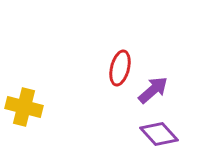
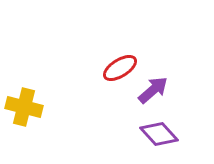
red ellipse: rotated 44 degrees clockwise
